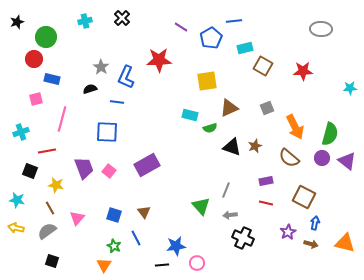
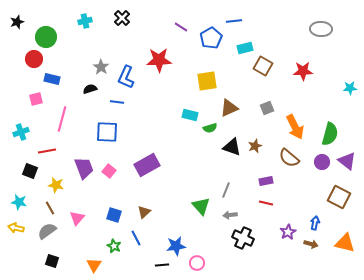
purple circle at (322, 158): moved 4 px down
brown square at (304, 197): moved 35 px right
cyan star at (17, 200): moved 2 px right, 2 px down
brown triangle at (144, 212): rotated 24 degrees clockwise
orange triangle at (104, 265): moved 10 px left
